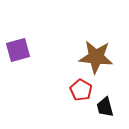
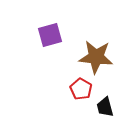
purple square: moved 32 px right, 15 px up
red pentagon: moved 1 px up
